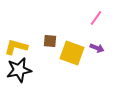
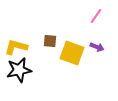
pink line: moved 2 px up
purple arrow: moved 1 px up
